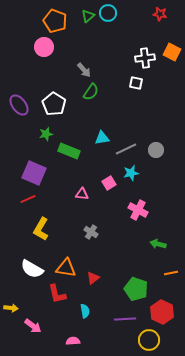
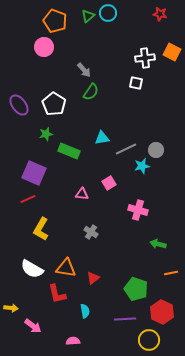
cyan star: moved 11 px right, 7 px up
pink cross: rotated 12 degrees counterclockwise
